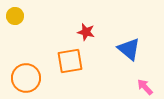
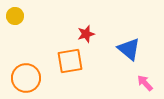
red star: moved 2 px down; rotated 30 degrees counterclockwise
pink arrow: moved 4 px up
